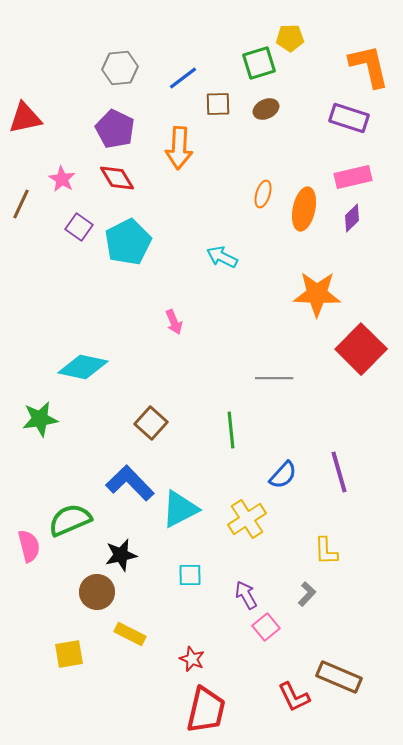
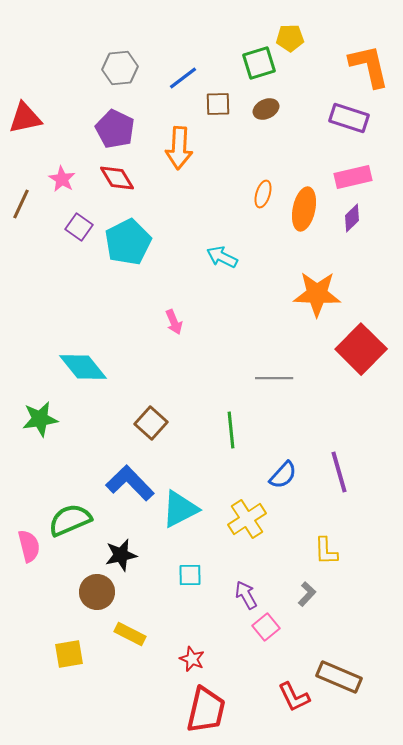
cyan diamond at (83, 367): rotated 39 degrees clockwise
